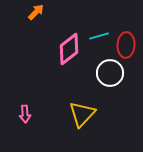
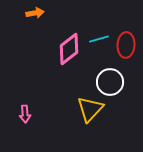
orange arrow: moved 1 px left, 1 px down; rotated 36 degrees clockwise
cyan line: moved 3 px down
white circle: moved 9 px down
yellow triangle: moved 8 px right, 5 px up
